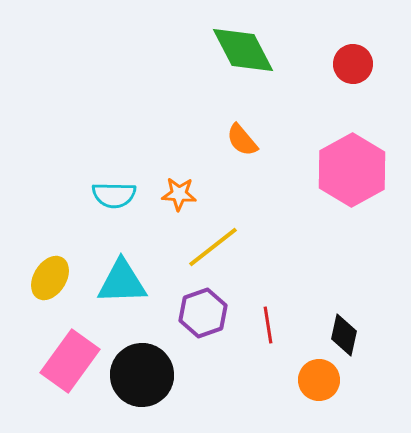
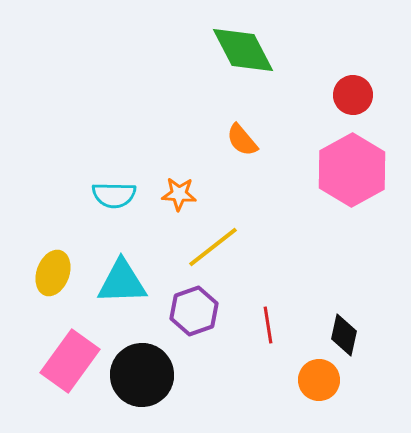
red circle: moved 31 px down
yellow ellipse: moved 3 px right, 5 px up; rotated 12 degrees counterclockwise
purple hexagon: moved 9 px left, 2 px up
